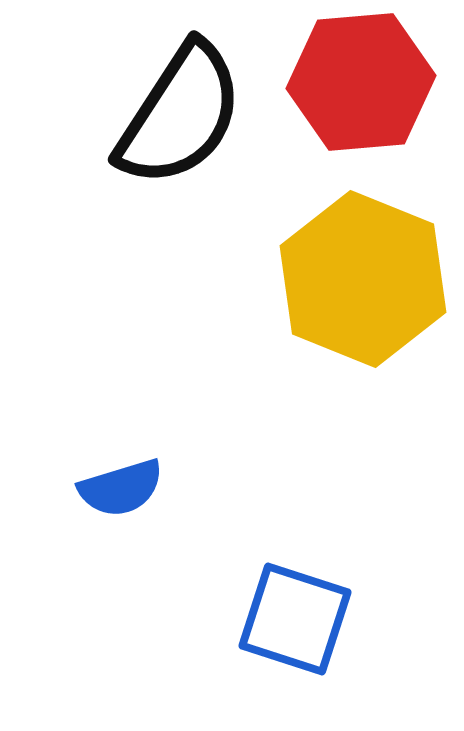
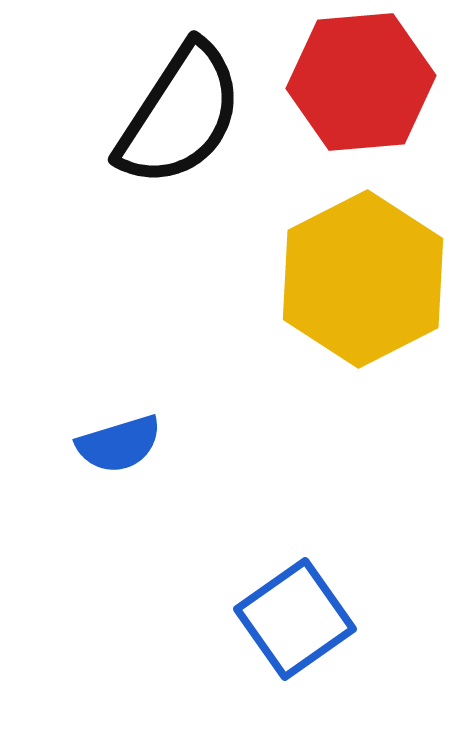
yellow hexagon: rotated 11 degrees clockwise
blue semicircle: moved 2 px left, 44 px up
blue square: rotated 37 degrees clockwise
